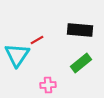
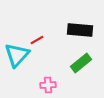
cyan triangle: rotated 8 degrees clockwise
